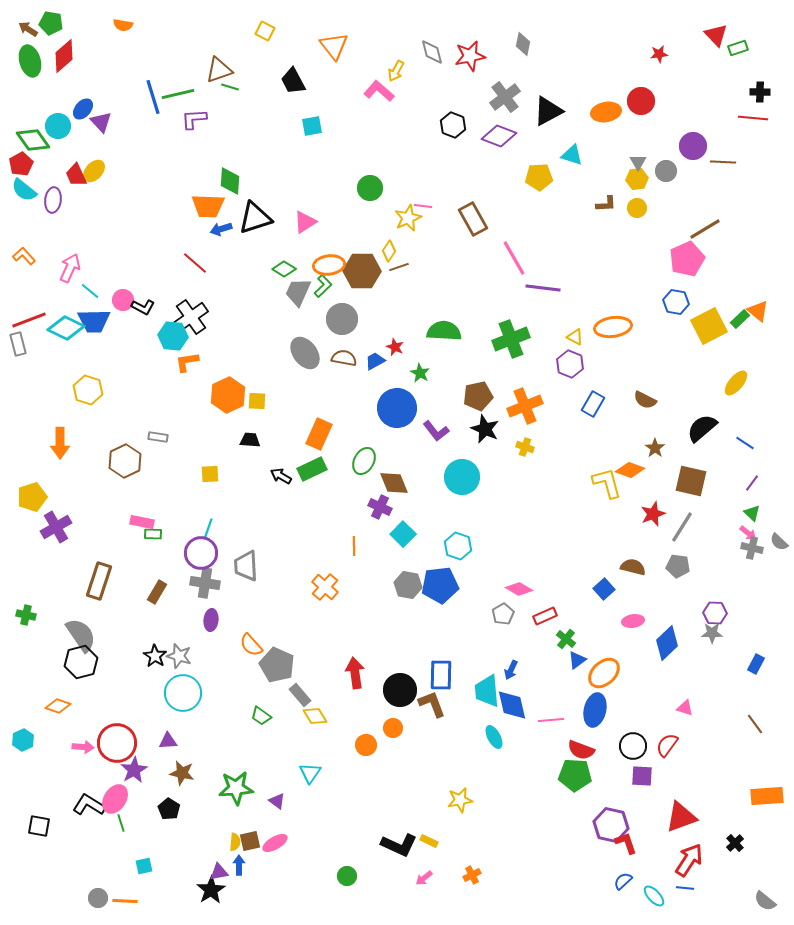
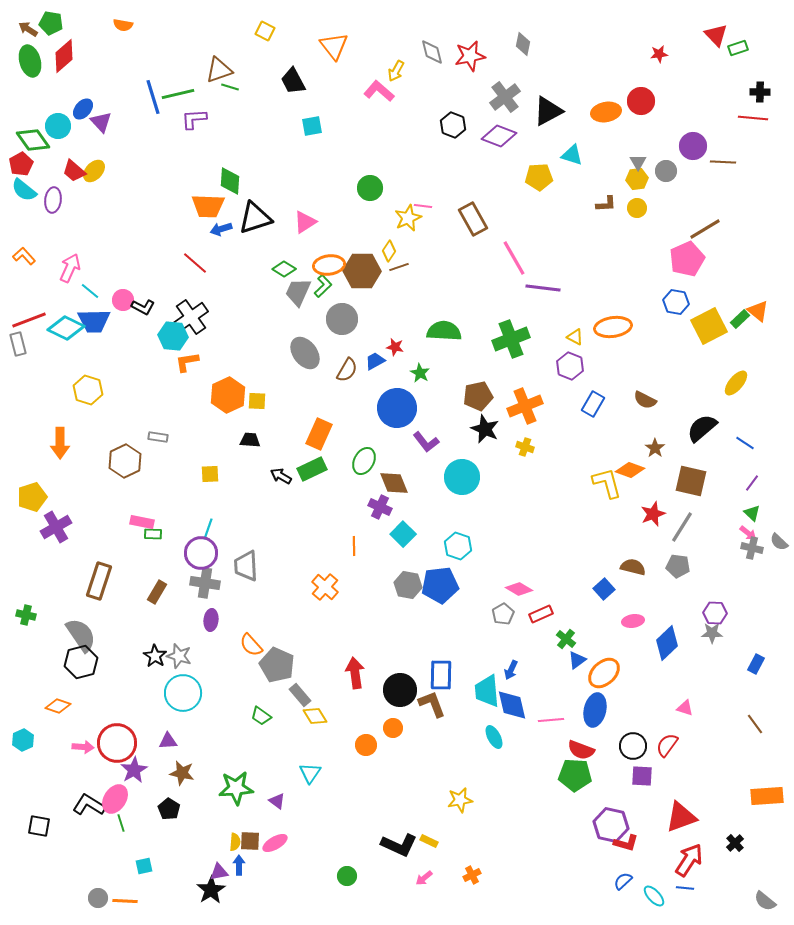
red trapezoid at (76, 175): moved 2 px left, 4 px up; rotated 25 degrees counterclockwise
red star at (395, 347): rotated 12 degrees counterclockwise
brown semicircle at (344, 358): moved 3 px right, 12 px down; rotated 110 degrees clockwise
purple hexagon at (570, 364): moved 2 px down
purple L-shape at (436, 431): moved 10 px left, 11 px down
red rectangle at (545, 616): moved 4 px left, 2 px up
brown square at (250, 841): rotated 15 degrees clockwise
red L-shape at (626, 843): rotated 125 degrees clockwise
